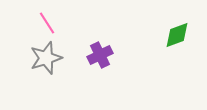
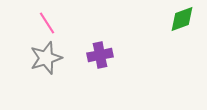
green diamond: moved 5 px right, 16 px up
purple cross: rotated 15 degrees clockwise
